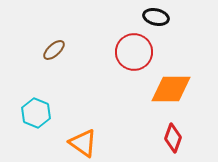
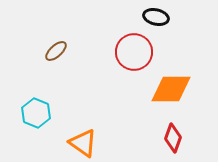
brown ellipse: moved 2 px right, 1 px down
